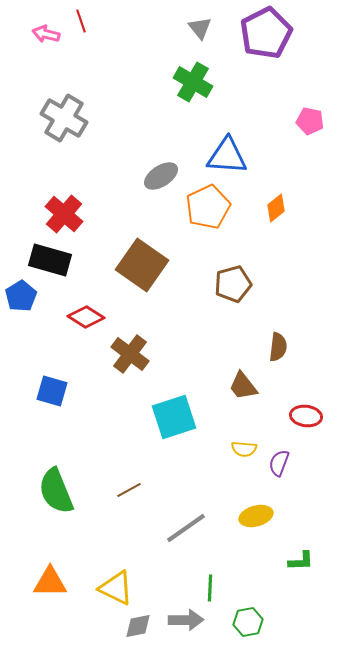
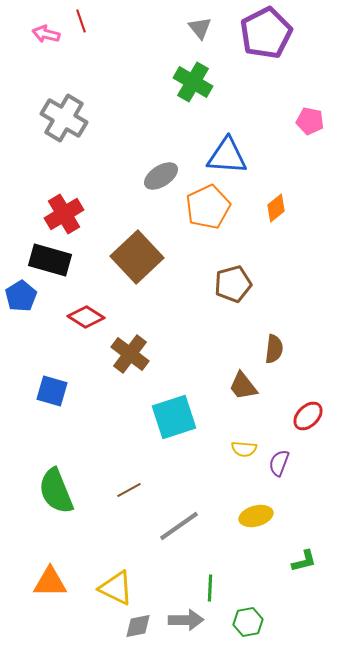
red cross: rotated 18 degrees clockwise
brown square: moved 5 px left, 8 px up; rotated 12 degrees clockwise
brown semicircle: moved 4 px left, 2 px down
red ellipse: moved 2 px right; rotated 52 degrees counterclockwise
gray line: moved 7 px left, 2 px up
green L-shape: moved 3 px right; rotated 12 degrees counterclockwise
